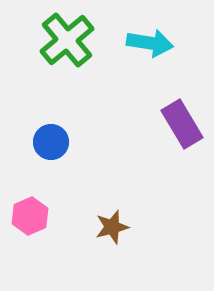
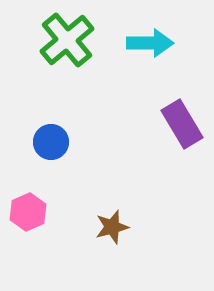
cyan arrow: rotated 9 degrees counterclockwise
pink hexagon: moved 2 px left, 4 px up
